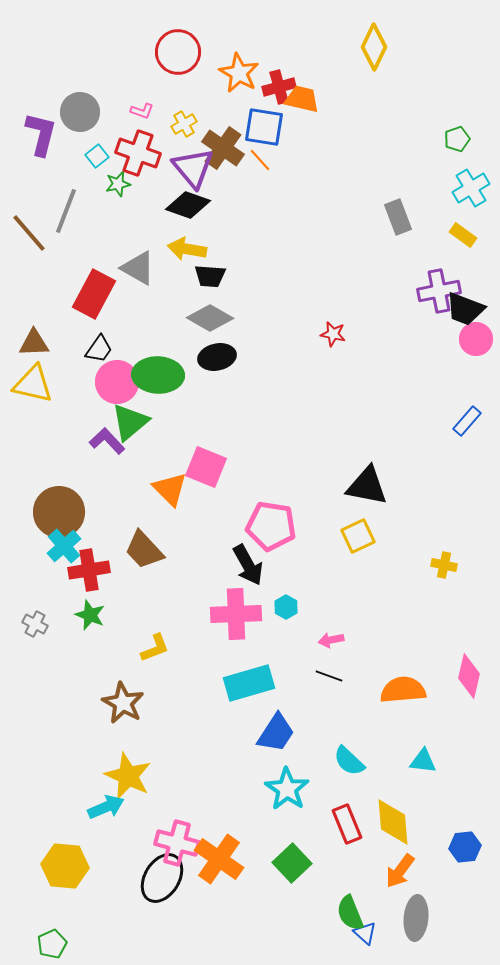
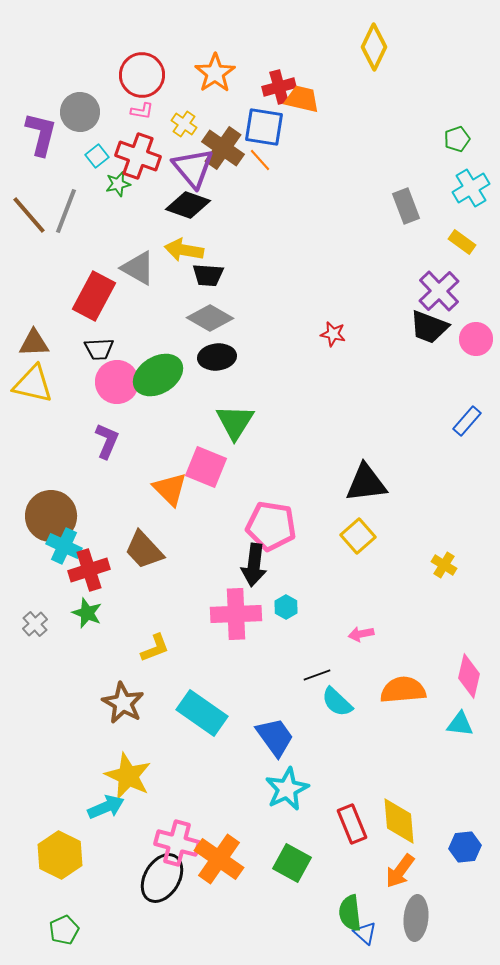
red circle at (178, 52): moved 36 px left, 23 px down
orange star at (239, 73): moved 24 px left; rotated 9 degrees clockwise
pink L-shape at (142, 111): rotated 10 degrees counterclockwise
yellow cross at (184, 124): rotated 25 degrees counterclockwise
red cross at (138, 153): moved 3 px down
gray rectangle at (398, 217): moved 8 px right, 11 px up
brown line at (29, 233): moved 18 px up
yellow rectangle at (463, 235): moved 1 px left, 7 px down
yellow arrow at (187, 249): moved 3 px left, 1 px down
black trapezoid at (210, 276): moved 2 px left, 1 px up
purple cross at (439, 291): rotated 33 degrees counterclockwise
red rectangle at (94, 294): moved 2 px down
black trapezoid at (465, 309): moved 36 px left, 18 px down
black trapezoid at (99, 349): rotated 52 degrees clockwise
black ellipse at (217, 357): rotated 6 degrees clockwise
green ellipse at (158, 375): rotated 33 degrees counterclockwise
green triangle at (130, 422): moved 105 px right; rotated 18 degrees counterclockwise
purple L-shape at (107, 441): rotated 66 degrees clockwise
black triangle at (367, 486): moved 1 px left, 3 px up; rotated 18 degrees counterclockwise
brown circle at (59, 512): moved 8 px left, 4 px down
yellow square at (358, 536): rotated 16 degrees counterclockwise
cyan cross at (64, 546): rotated 24 degrees counterclockwise
black arrow at (248, 565): moved 6 px right; rotated 36 degrees clockwise
yellow cross at (444, 565): rotated 20 degrees clockwise
red cross at (89, 570): rotated 9 degrees counterclockwise
green star at (90, 615): moved 3 px left, 2 px up
gray cross at (35, 624): rotated 20 degrees clockwise
pink arrow at (331, 640): moved 30 px right, 6 px up
black line at (329, 676): moved 12 px left, 1 px up; rotated 40 degrees counterclockwise
cyan rectangle at (249, 683): moved 47 px left, 30 px down; rotated 51 degrees clockwise
blue trapezoid at (276, 733): moved 1 px left, 4 px down; rotated 69 degrees counterclockwise
cyan semicircle at (349, 761): moved 12 px left, 59 px up
cyan triangle at (423, 761): moved 37 px right, 37 px up
cyan star at (287, 789): rotated 12 degrees clockwise
yellow diamond at (393, 822): moved 6 px right, 1 px up
red rectangle at (347, 824): moved 5 px right
green square at (292, 863): rotated 18 degrees counterclockwise
yellow hexagon at (65, 866): moved 5 px left, 11 px up; rotated 21 degrees clockwise
green semicircle at (350, 913): rotated 15 degrees clockwise
green pentagon at (52, 944): moved 12 px right, 14 px up
